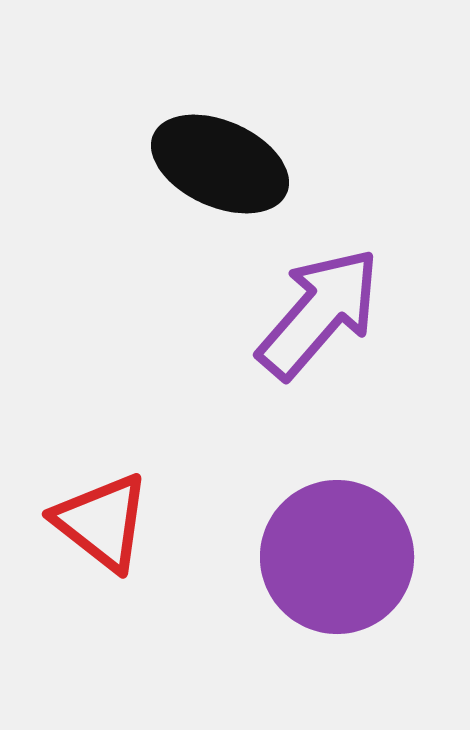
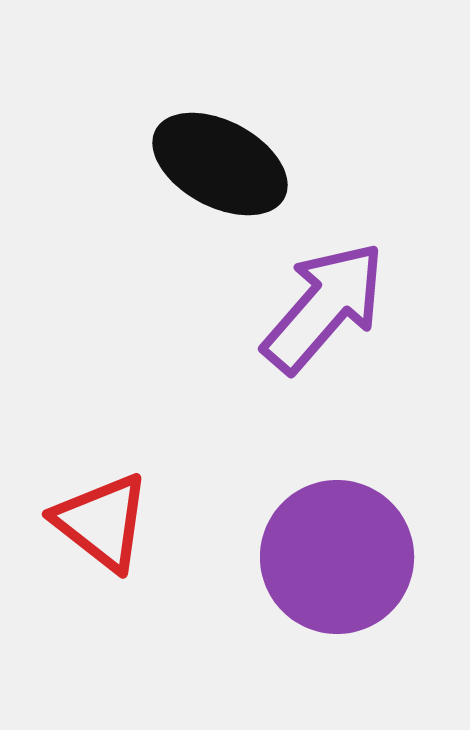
black ellipse: rotated 4 degrees clockwise
purple arrow: moved 5 px right, 6 px up
